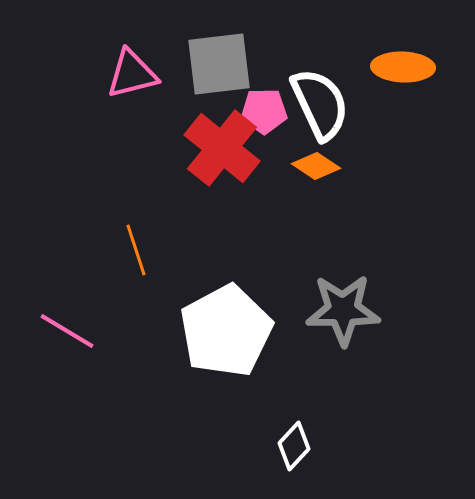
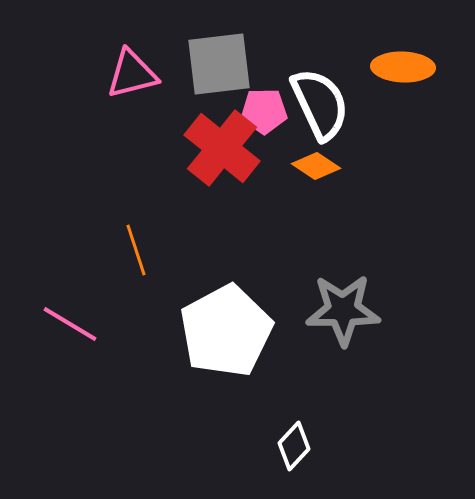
pink line: moved 3 px right, 7 px up
